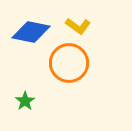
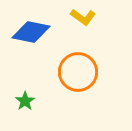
yellow L-shape: moved 5 px right, 9 px up
orange circle: moved 9 px right, 9 px down
